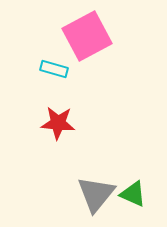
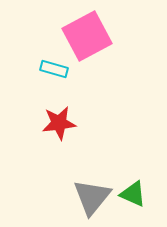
red star: moved 1 px right; rotated 12 degrees counterclockwise
gray triangle: moved 4 px left, 3 px down
